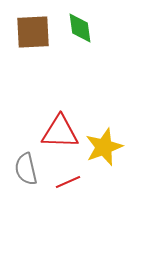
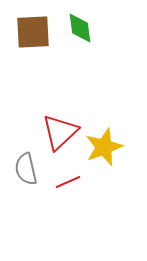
red triangle: rotated 45 degrees counterclockwise
